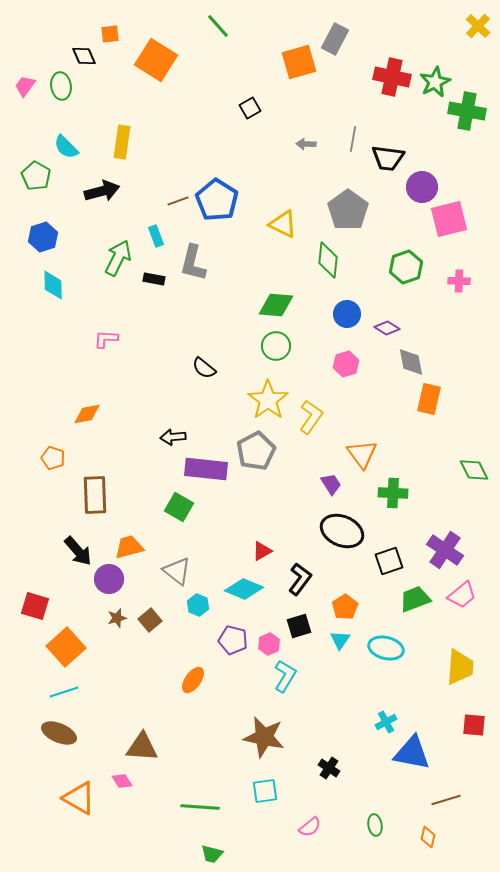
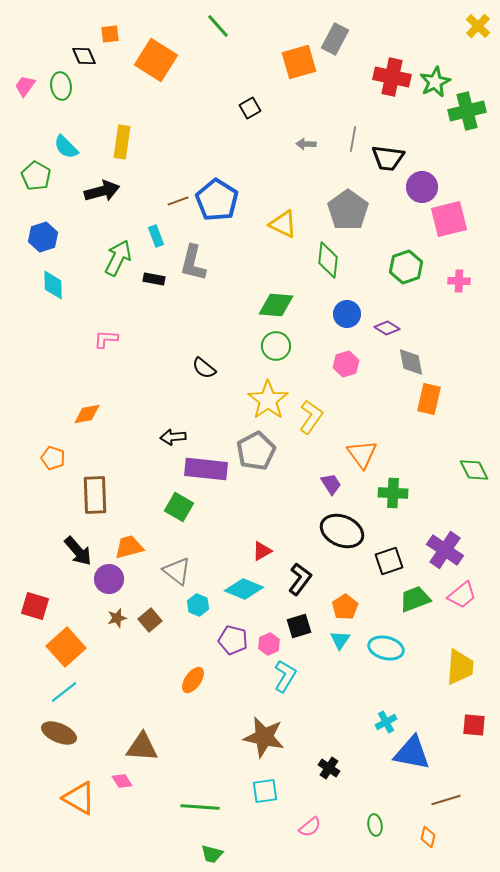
green cross at (467, 111): rotated 24 degrees counterclockwise
cyan line at (64, 692): rotated 20 degrees counterclockwise
